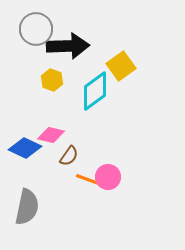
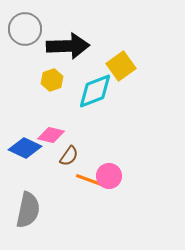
gray circle: moved 11 px left
yellow hexagon: rotated 20 degrees clockwise
cyan diamond: rotated 15 degrees clockwise
pink circle: moved 1 px right, 1 px up
gray semicircle: moved 1 px right, 3 px down
